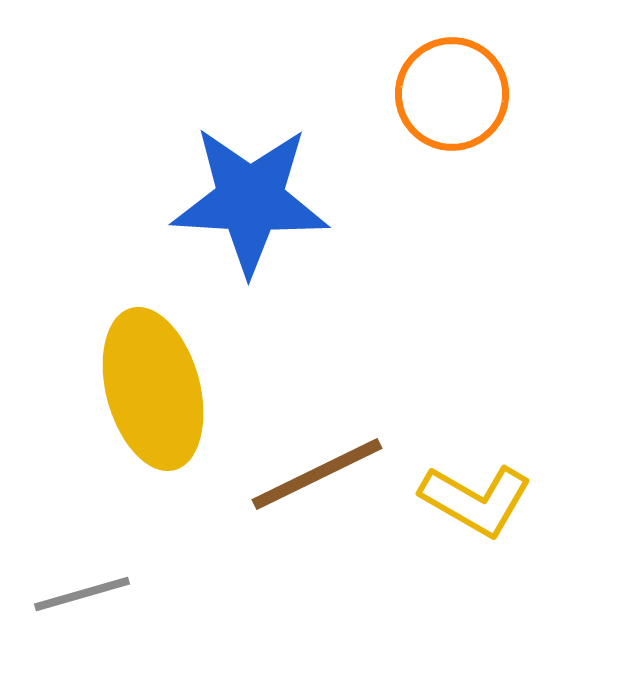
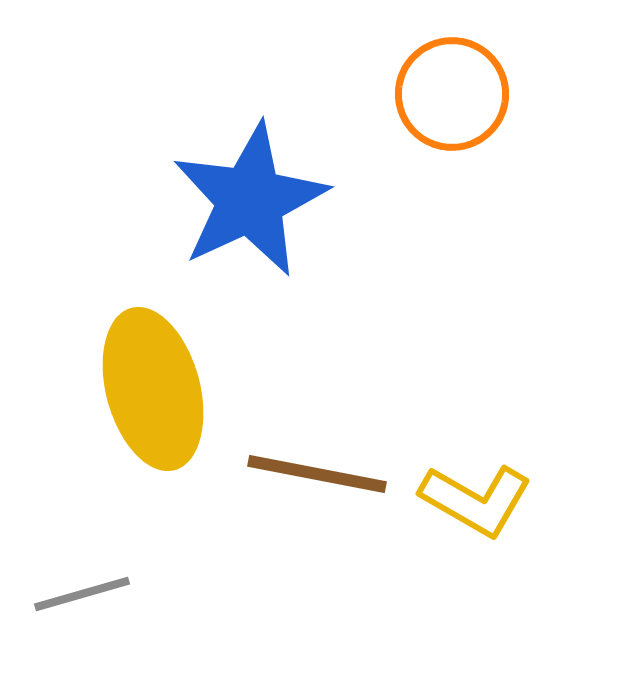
blue star: rotated 28 degrees counterclockwise
brown line: rotated 37 degrees clockwise
